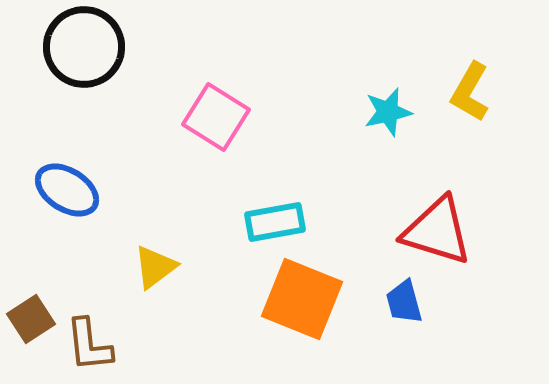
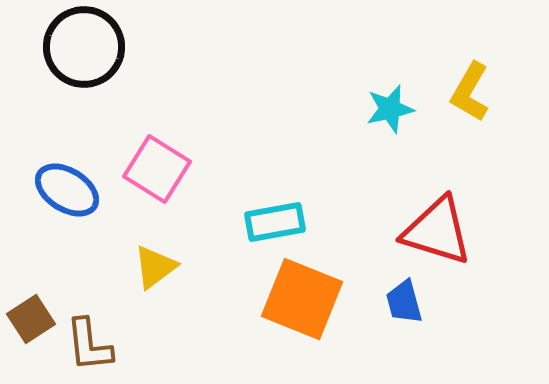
cyan star: moved 2 px right, 3 px up
pink square: moved 59 px left, 52 px down
